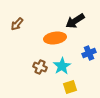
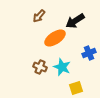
brown arrow: moved 22 px right, 8 px up
orange ellipse: rotated 25 degrees counterclockwise
cyan star: moved 1 px down; rotated 18 degrees counterclockwise
yellow square: moved 6 px right, 1 px down
